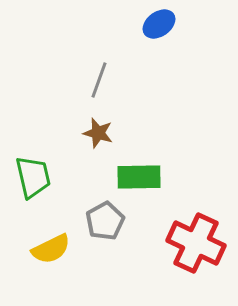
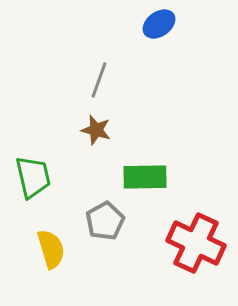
brown star: moved 2 px left, 3 px up
green rectangle: moved 6 px right
yellow semicircle: rotated 81 degrees counterclockwise
